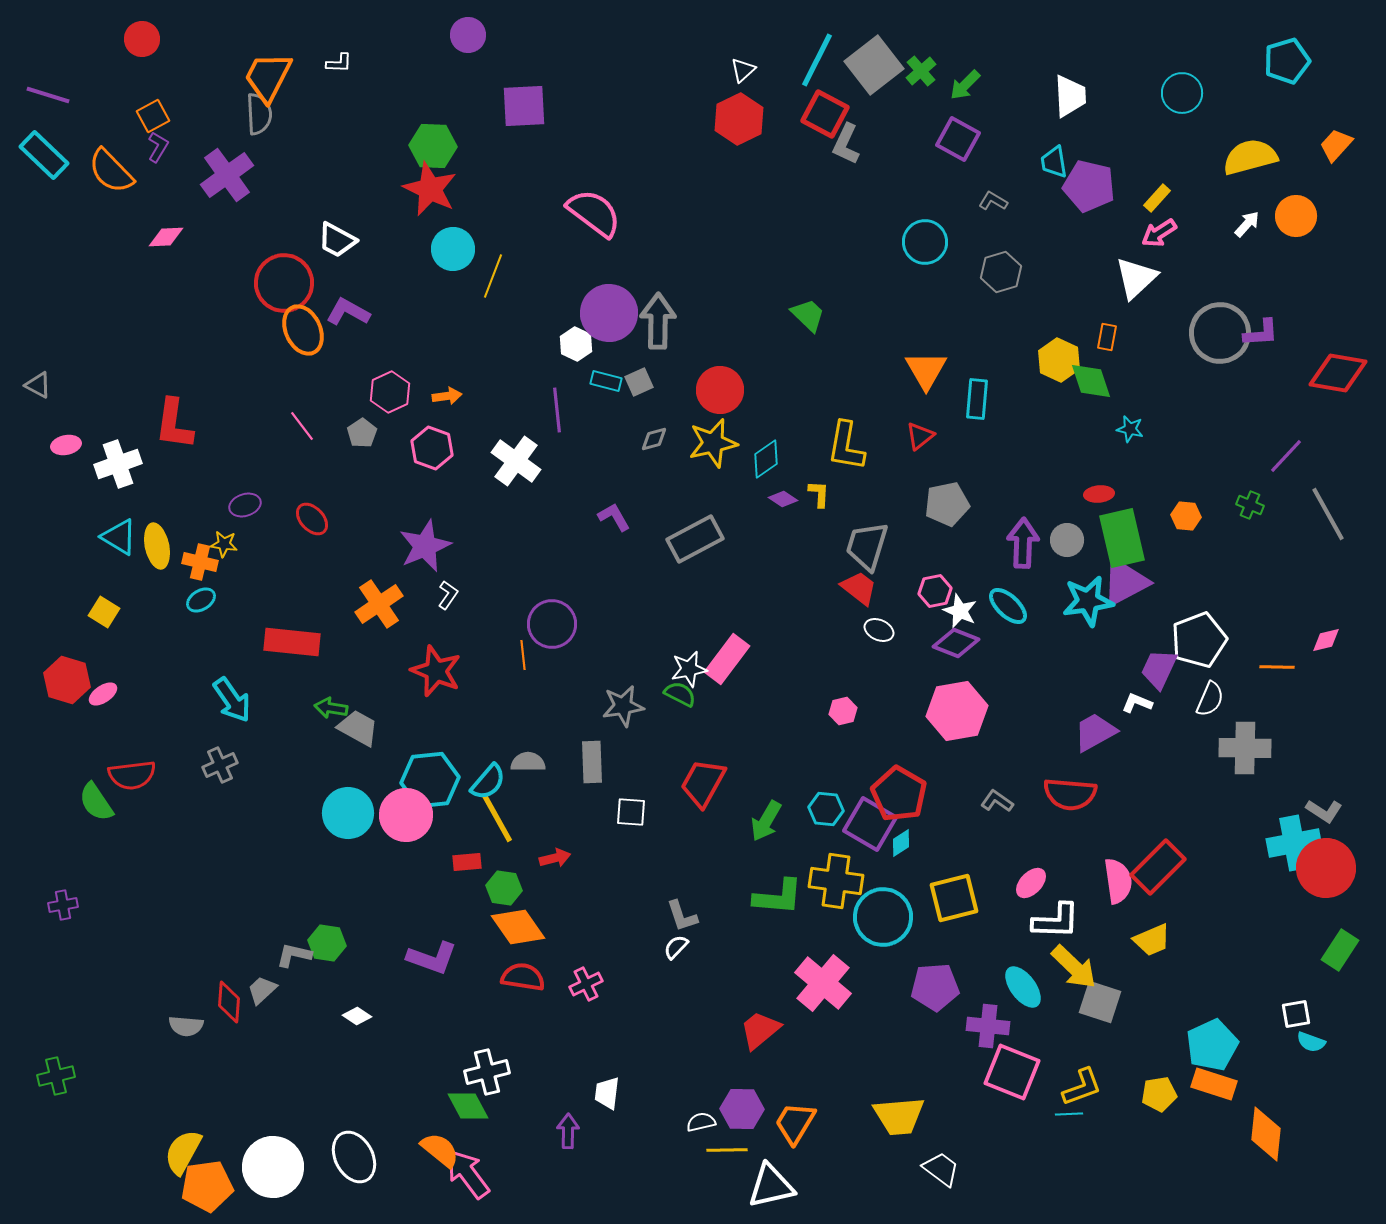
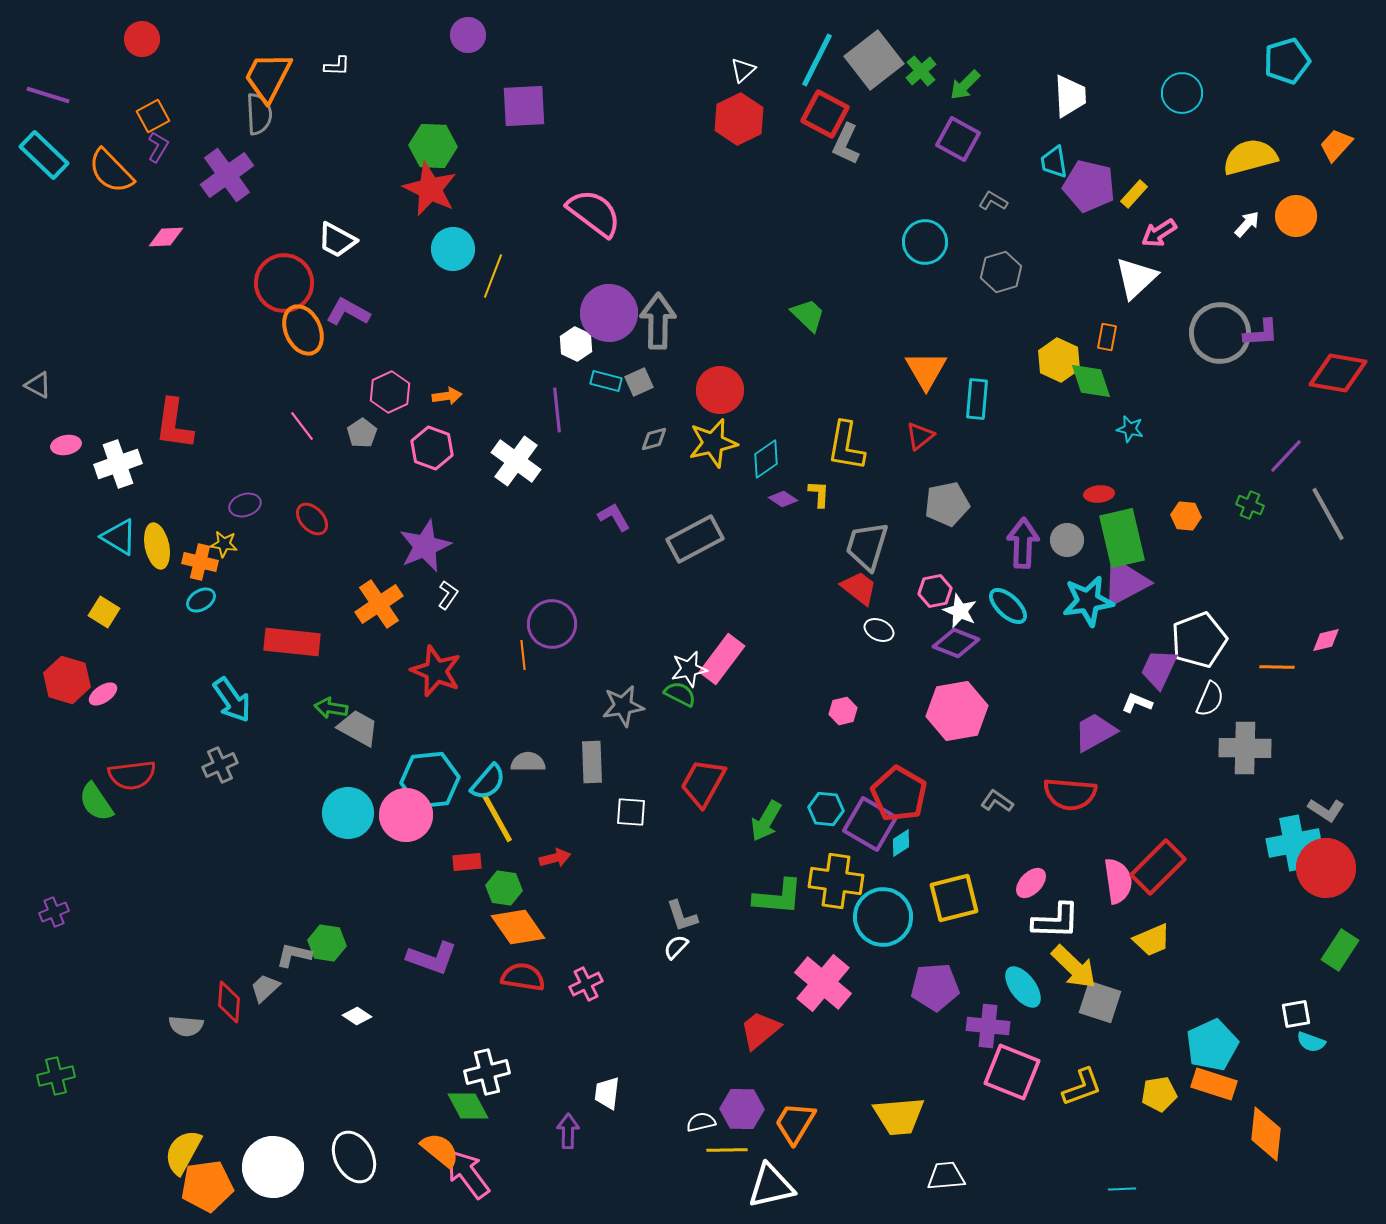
white L-shape at (339, 63): moved 2 px left, 3 px down
gray square at (874, 65): moved 5 px up
yellow rectangle at (1157, 198): moved 23 px left, 4 px up
pink rectangle at (727, 659): moved 5 px left
gray L-shape at (1324, 811): moved 2 px right, 1 px up
purple cross at (63, 905): moved 9 px left, 7 px down; rotated 12 degrees counterclockwise
gray trapezoid at (262, 990): moved 3 px right, 2 px up
cyan line at (1069, 1114): moved 53 px right, 75 px down
white trapezoid at (941, 1169): moved 5 px right, 7 px down; rotated 42 degrees counterclockwise
